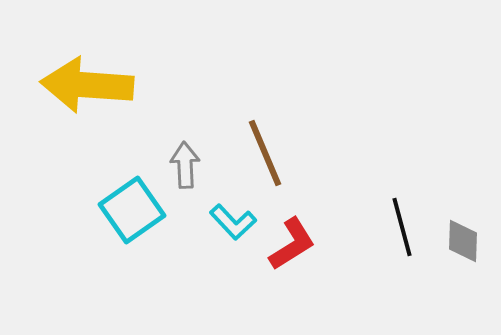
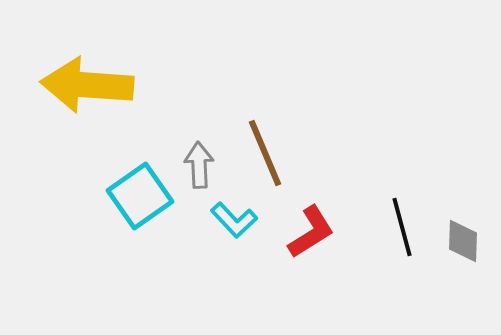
gray arrow: moved 14 px right
cyan square: moved 8 px right, 14 px up
cyan L-shape: moved 1 px right, 2 px up
red L-shape: moved 19 px right, 12 px up
